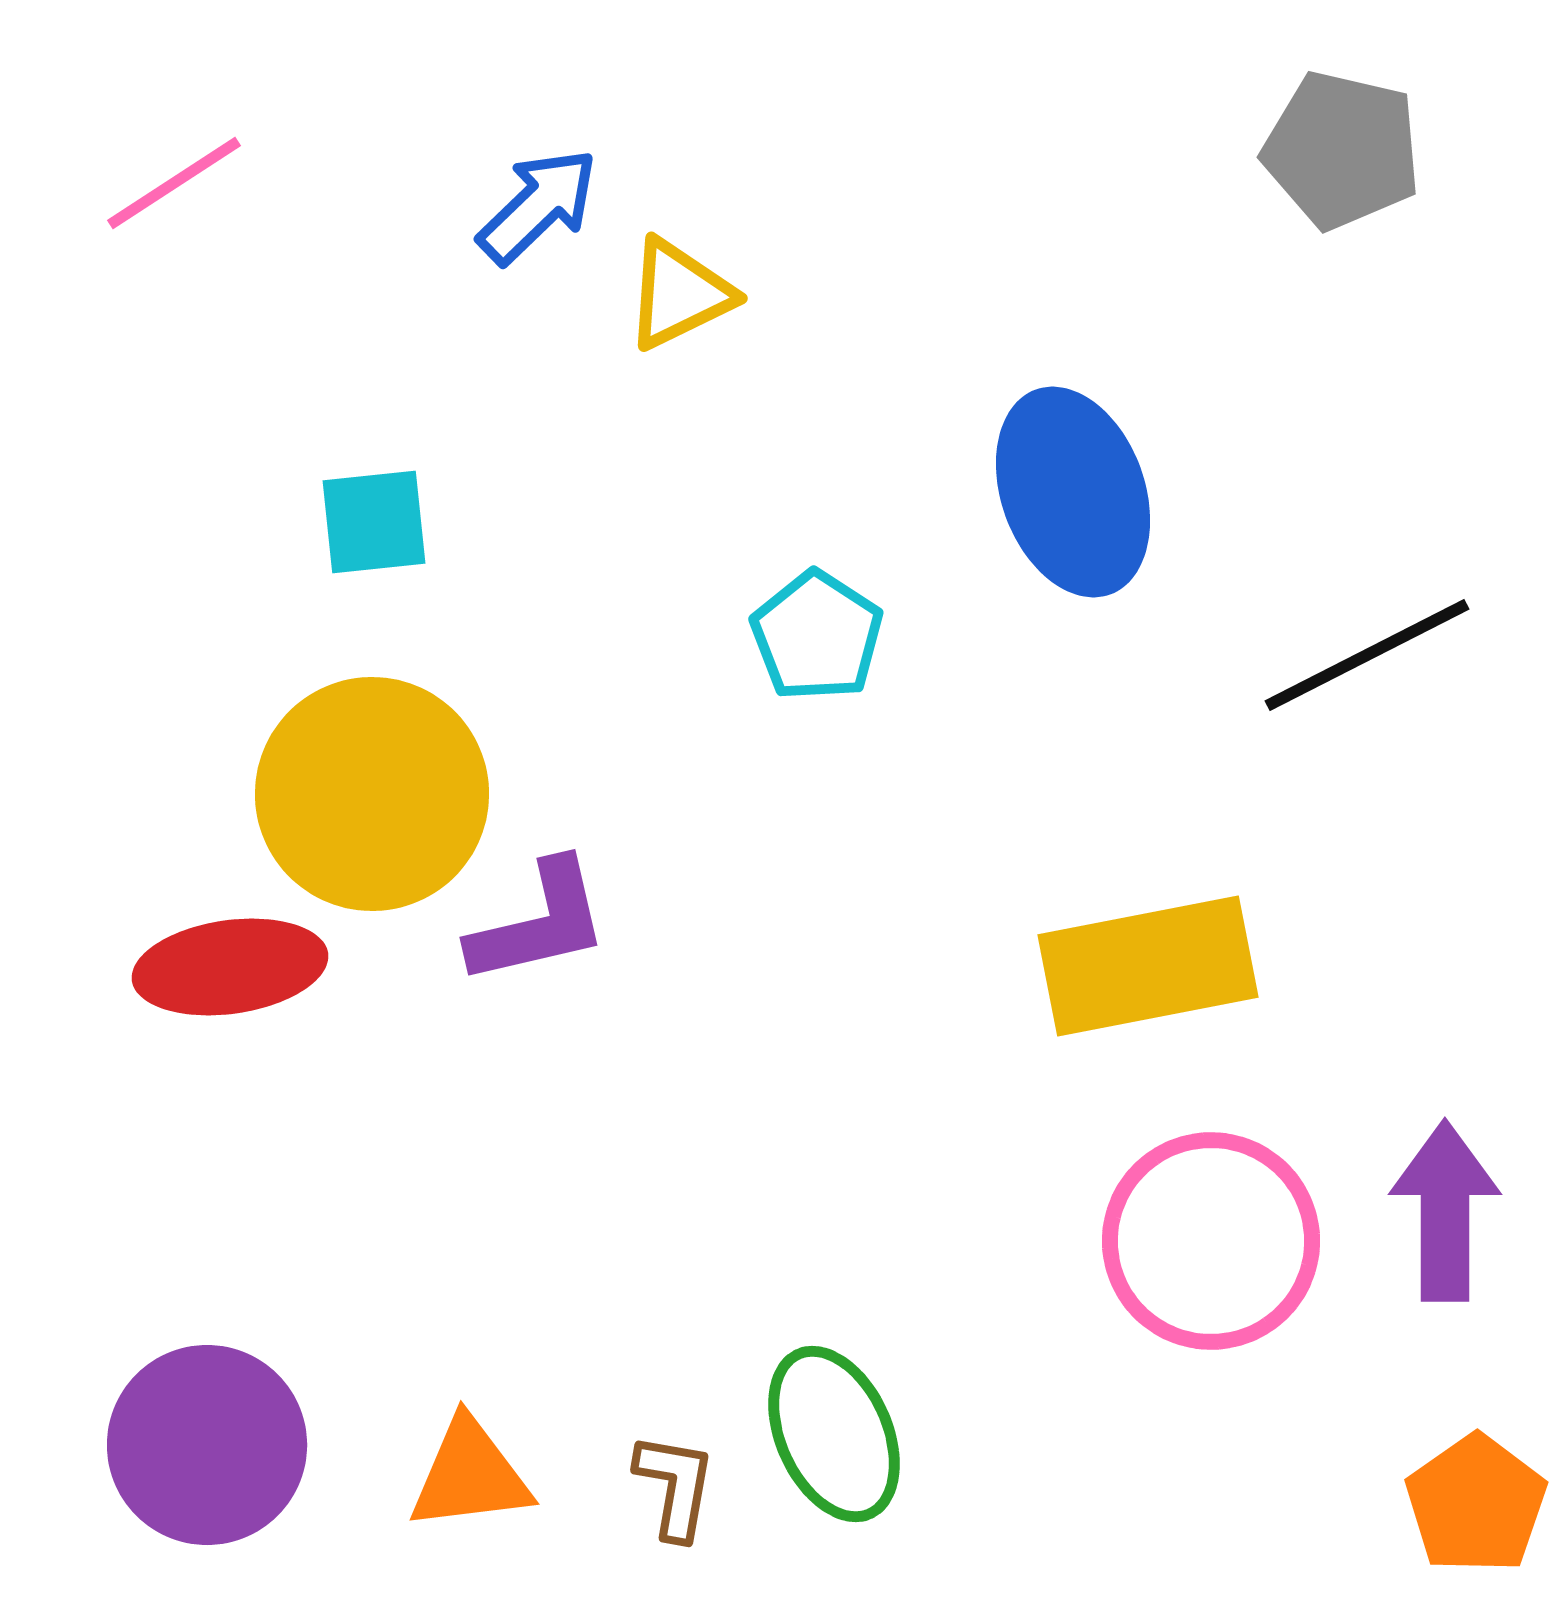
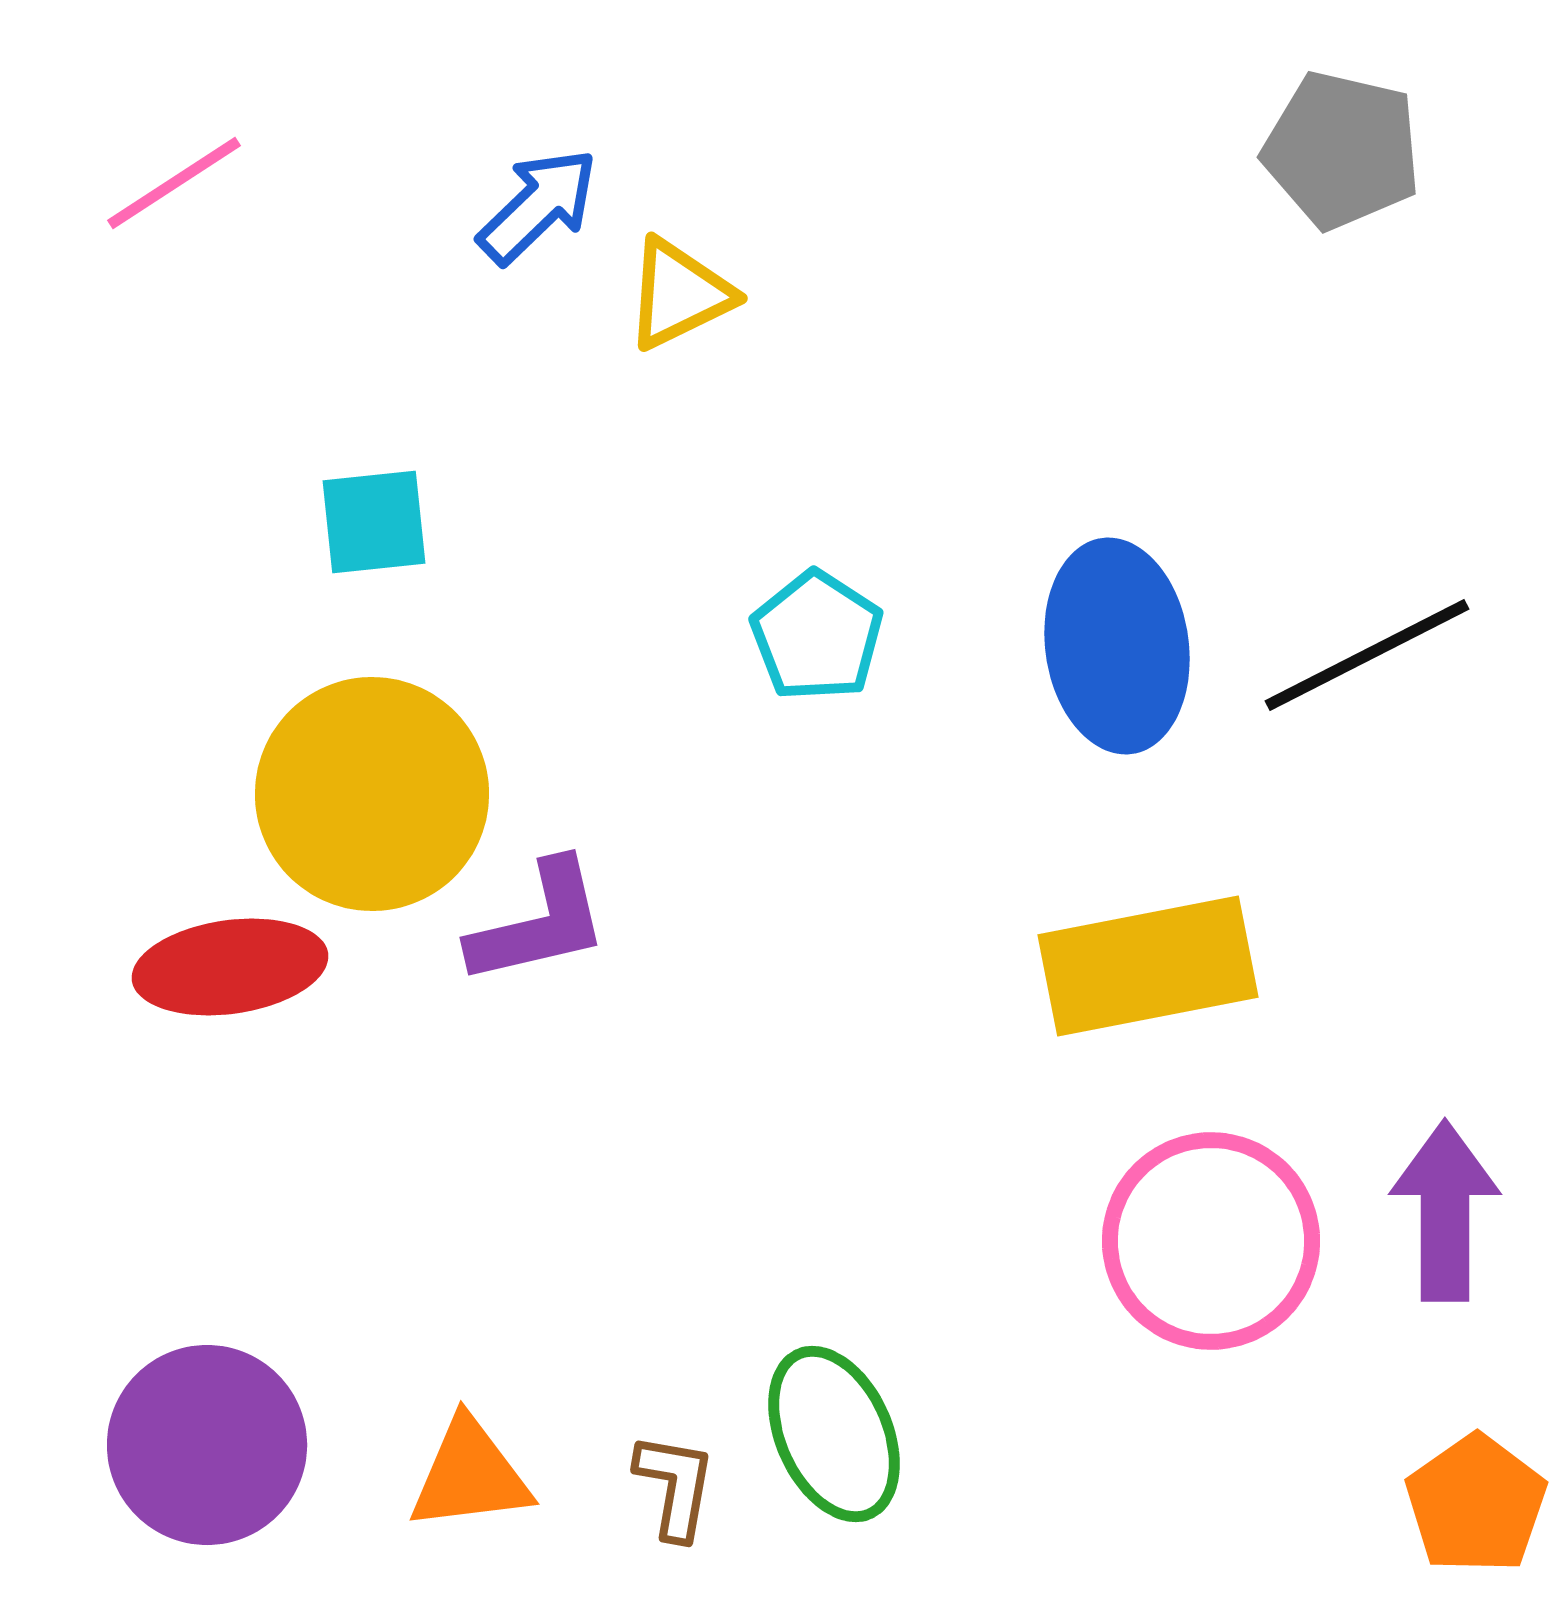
blue ellipse: moved 44 px right, 154 px down; rotated 12 degrees clockwise
